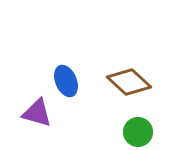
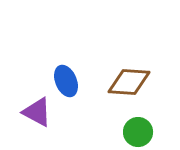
brown diamond: rotated 39 degrees counterclockwise
purple triangle: moved 1 px up; rotated 12 degrees clockwise
